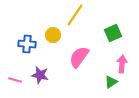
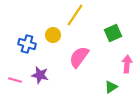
blue cross: rotated 12 degrees clockwise
pink arrow: moved 5 px right
green triangle: moved 5 px down
